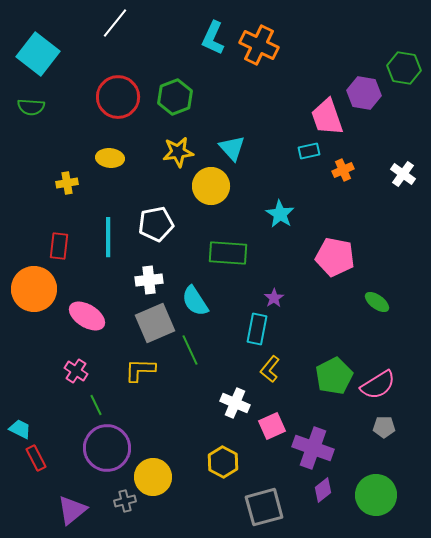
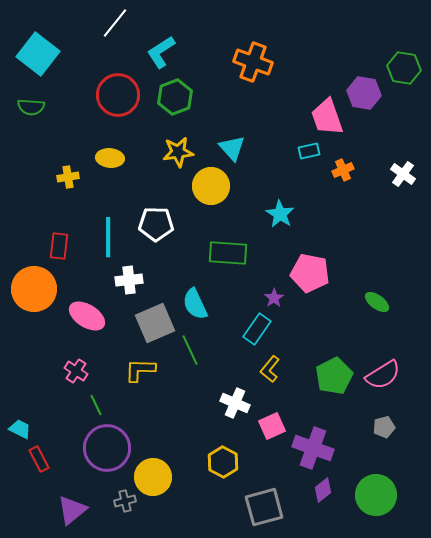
cyan L-shape at (213, 38): moved 52 px left, 14 px down; rotated 32 degrees clockwise
orange cross at (259, 45): moved 6 px left, 17 px down; rotated 6 degrees counterclockwise
red circle at (118, 97): moved 2 px up
yellow cross at (67, 183): moved 1 px right, 6 px up
white pentagon at (156, 224): rotated 12 degrees clockwise
pink pentagon at (335, 257): moved 25 px left, 16 px down
white cross at (149, 280): moved 20 px left
cyan semicircle at (195, 301): moved 3 px down; rotated 8 degrees clockwise
cyan rectangle at (257, 329): rotated 24 degrees clockwise
pink semicircle at (378, 385): moved 5 px right, 10 px up
gray pentagon at (384, 427): rotated 15 degrees counterclockwise
red rectangle at (36, 458): moved 3 px right, 1 px down
